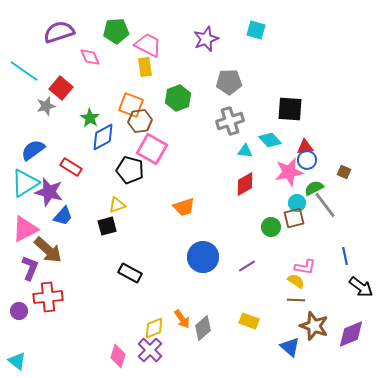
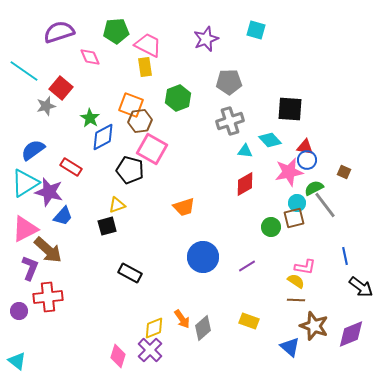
red triangle at (305, 147): rotated 18 degrees clockwise
